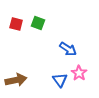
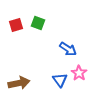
red square: moved 1 px down; rotated 32 degrees counterclockwise
brown arrow: moved 3 px right, 3 px down
